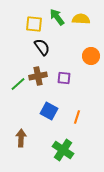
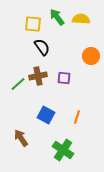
yellow square: moved 1 px left
blue square: moved 3 px left, 4 px down
brown arrow: rotated 36 degrees counterclockwise
